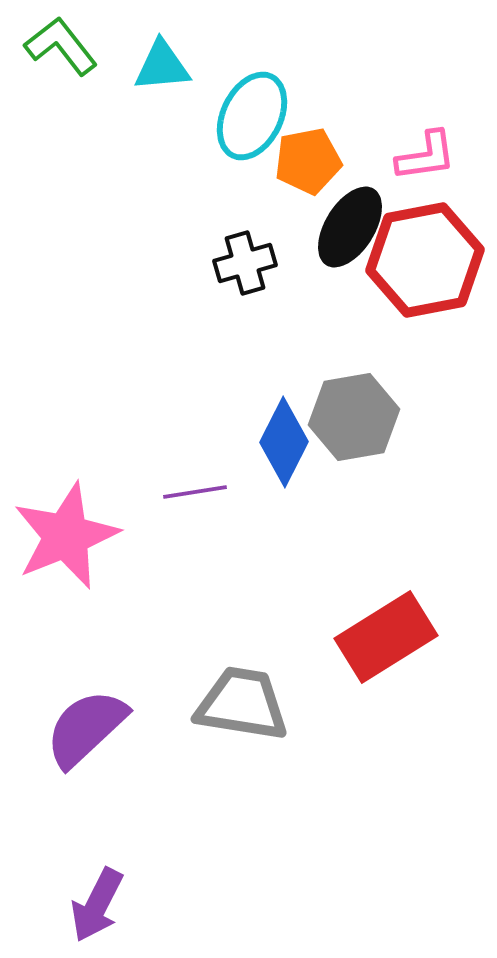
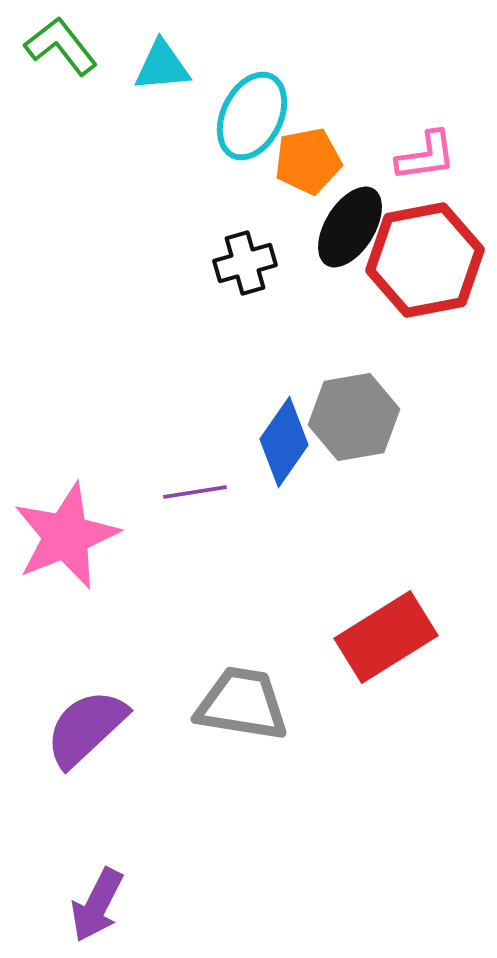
blue diamond: rotated 8 degrees clockwise
